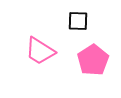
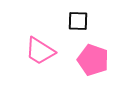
pink pentagon: rotated 20 degrees counterclockwise
